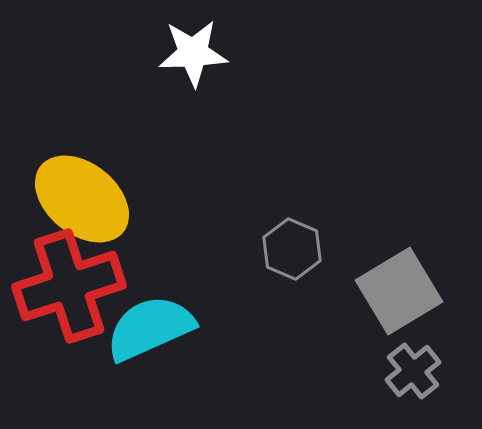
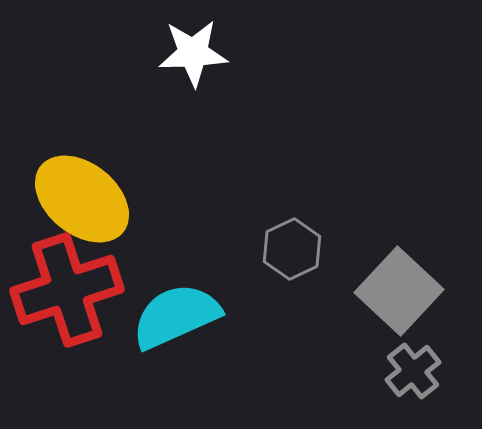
gray hexagon: rotated 12 degrees clockwise
red cross: moved 2 px left, 4 px down
gray square: rotated 16 degrees counterclockwise
cyan semicircle: moved 26 px right, 12 px up
